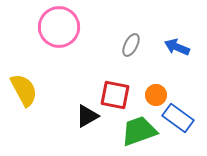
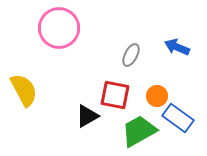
pink circle: moved 1 px down
gray ellipse: moved 10 px down
orange circle: moved 1 px right, 1 px down
green trapezoid: rotated 9 degrees counterclockwise
